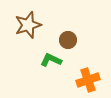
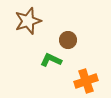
brown star: moved 4 px up
orange cross: moved 2 px left, 1 px down
